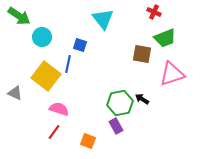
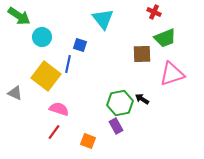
brown square: rotated 12 degrees counterclockwise
